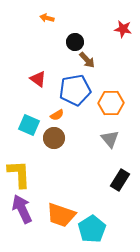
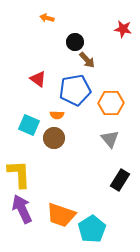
orange semicircle: rotated 32 degrees clockwise
